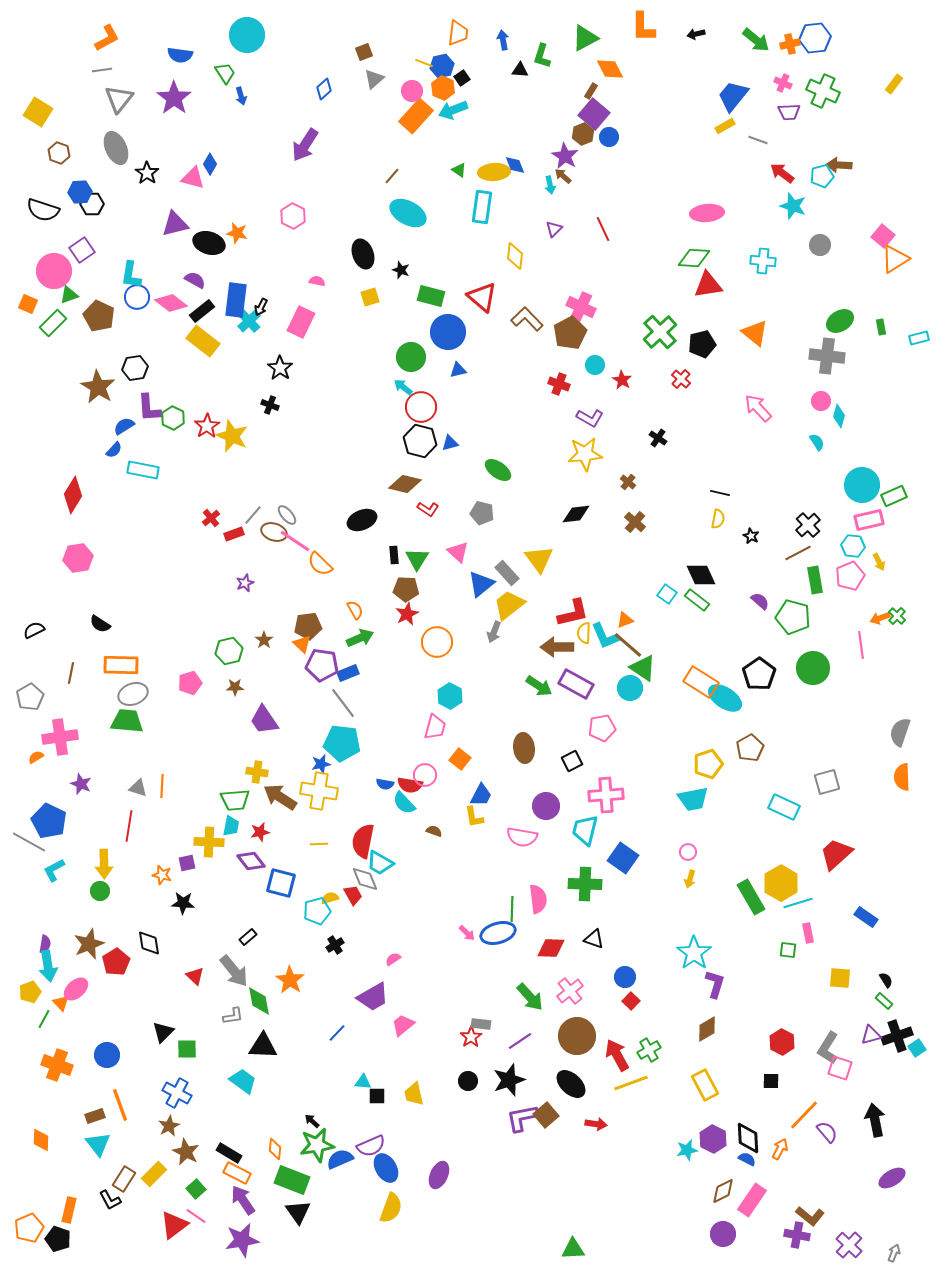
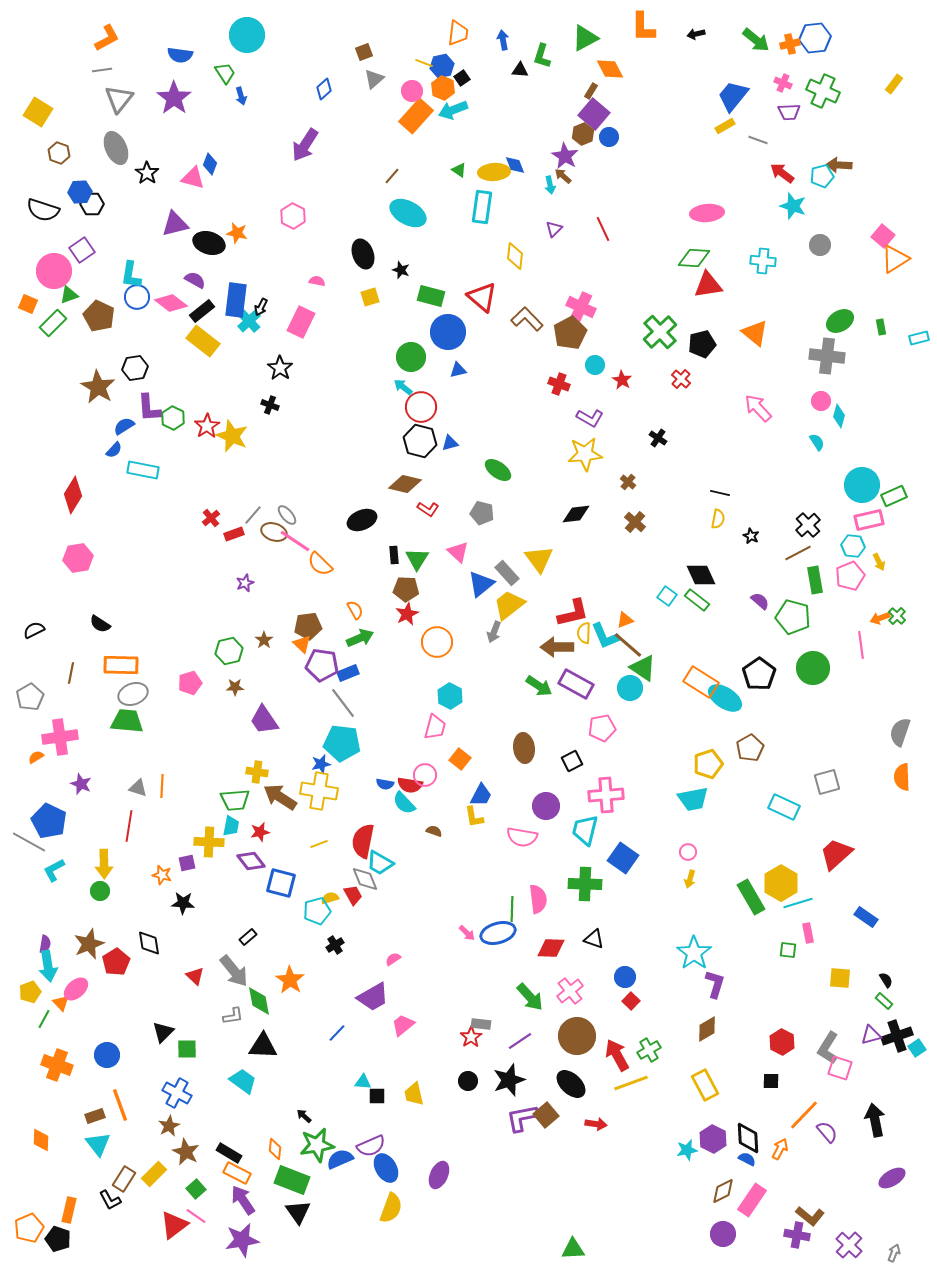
blue diamond at (210, 164): rotated 10 degrees counterclockwise
cyan square at (667, 594): moved 2 px down
yellow line at (319, 844): rotated 18 degrees counterclockwise
black arrow at (312, 1121): moved 8 px left, 5 px up
